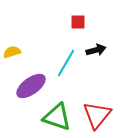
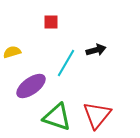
red square: moved 27 px left
